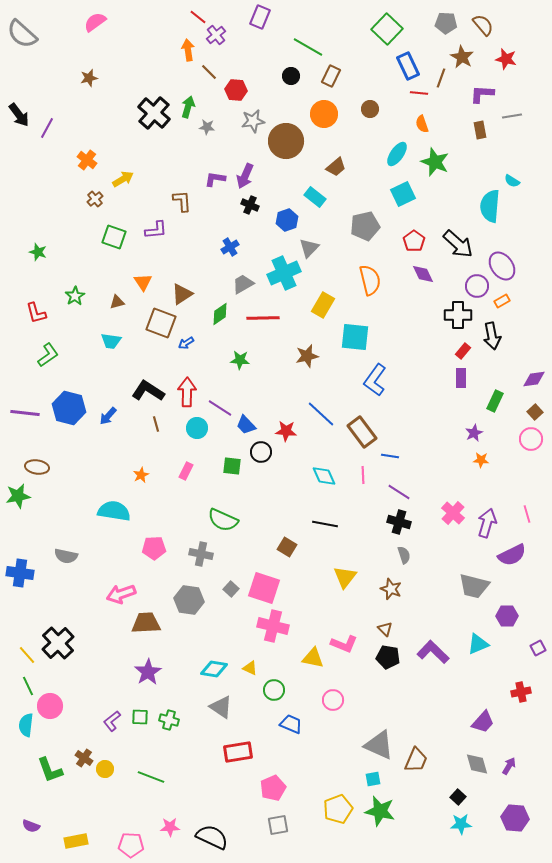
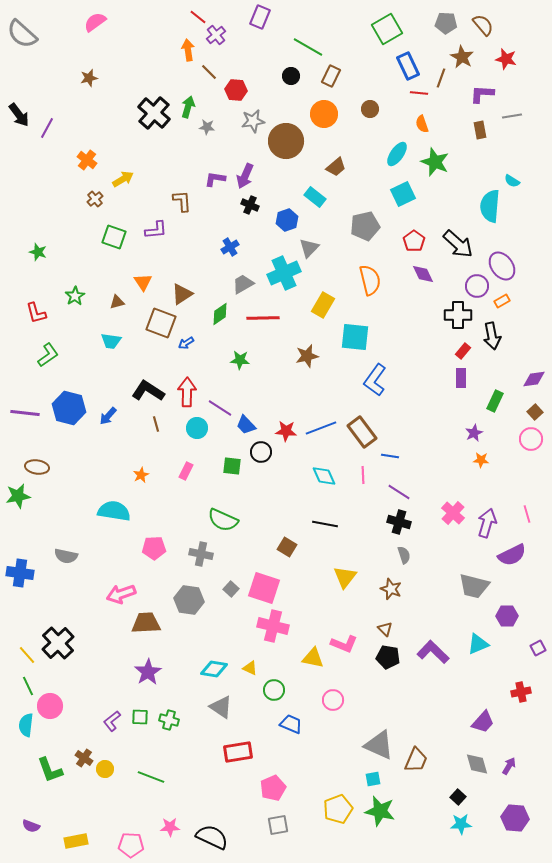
green square at (387, 29): rotated 16 degrees clockwise
blue line at (321, 414): moved 14 px down; rotated 64 degrees counterclockwise
